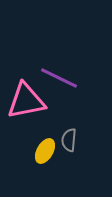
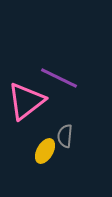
pink triangle: rotated 27 degrees counterclockwise
gray semicircle: moved 4 px left, 4 px up
